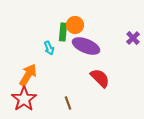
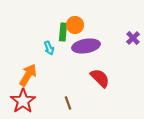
purple ellipse: rotated 32 degrees counterclockwise
red star: moved 1 px left, 2 px down
